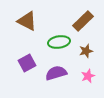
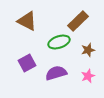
brown rectangle: moved 5 px left
green ellipse: rotated 10 degrees counterclockwise
brown star: moved 2 px right, 1 px up
